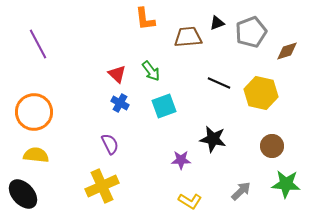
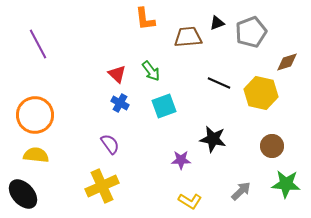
brown diamond: moved 11 px down
orange circle: moved 1 px right, 3 px down
purple semicircle: rotated 10 degrees counterclockwise
